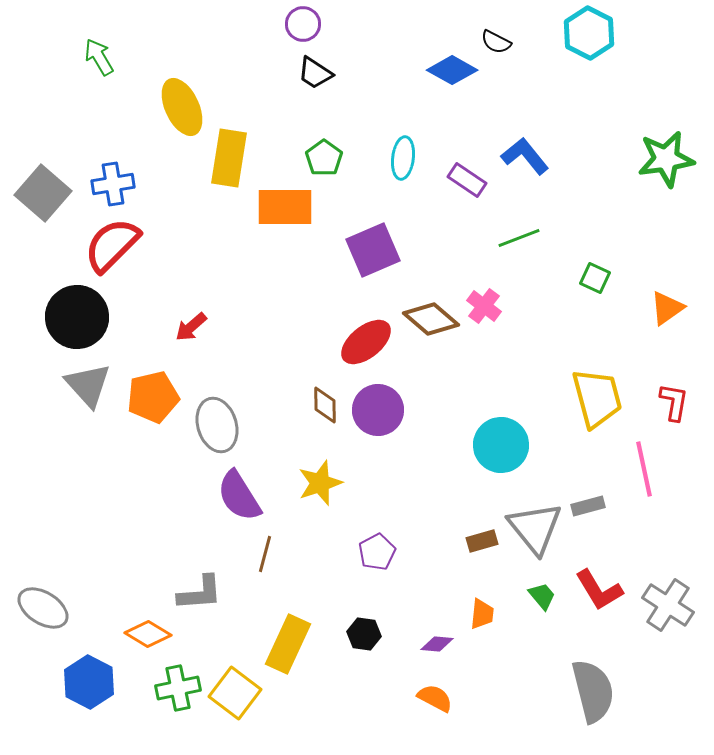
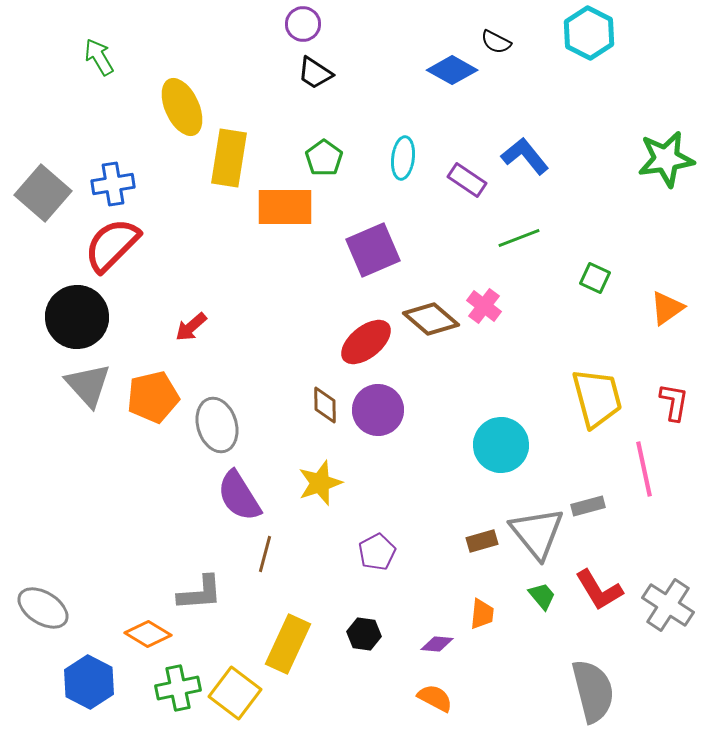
gray triangle at (535, 528): moved 2 px right, 5 px down
